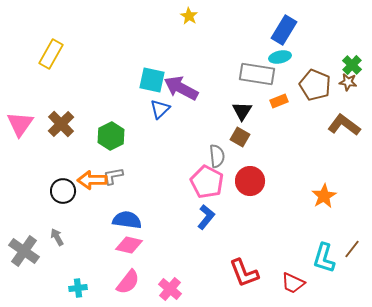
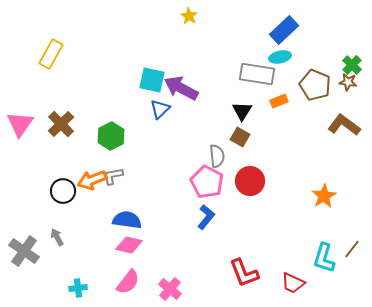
blue rectangle: rotated 16 degrees clockwise
orange arrow: rotated 20 degrees counterclockwise
